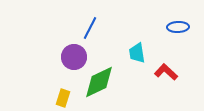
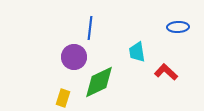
blue line: rotated 20 degrees counterclockwise
cyan trapezoid: moved 1 px up
